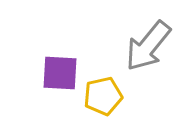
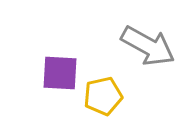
gray arrow: rotated 100 degrees counterclockwise
